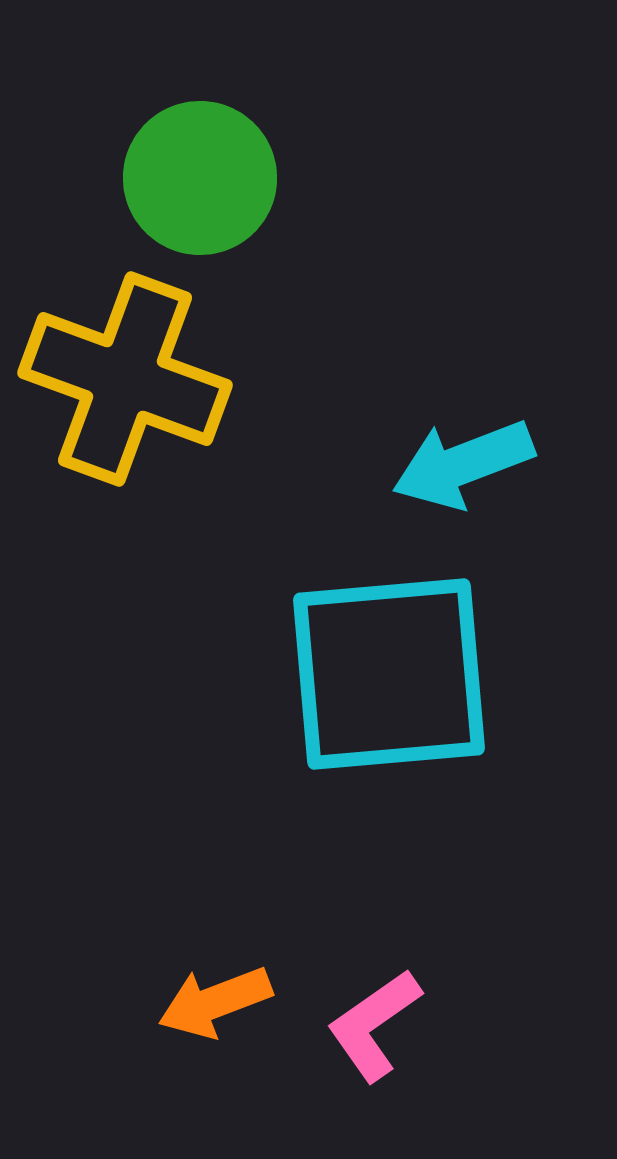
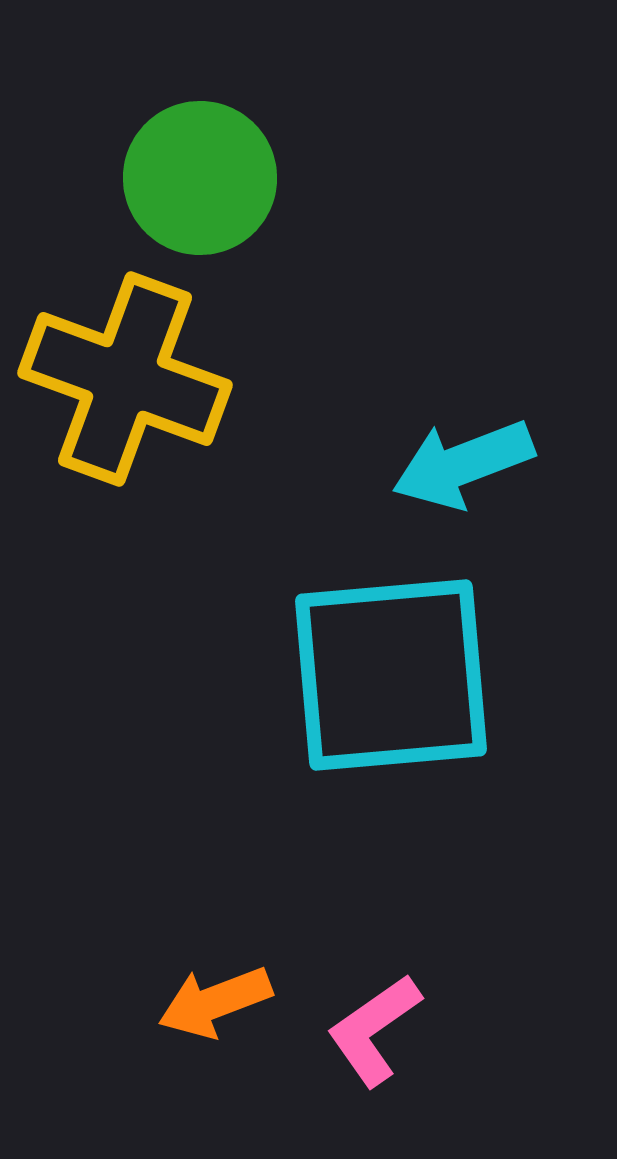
cyan square: moved 2 px right, 1 px down
pink L-shape: moved 5 px down
